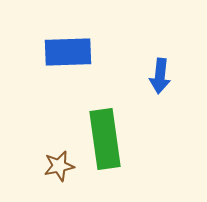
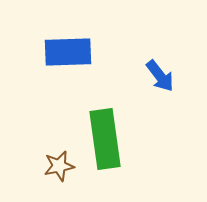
blue arrow: rotated 44 degrees counterclockwise
